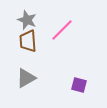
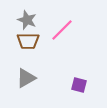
brown trapezoid: rotated 85 degrees counterclockwise
